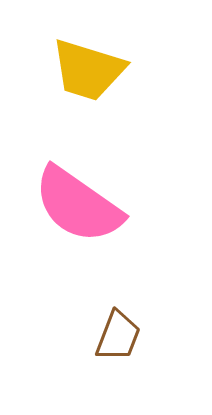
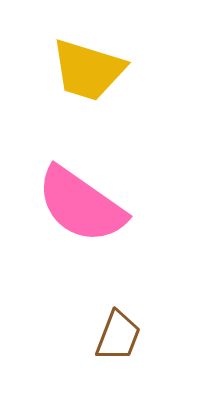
pink semicircle: moved 3 px right
